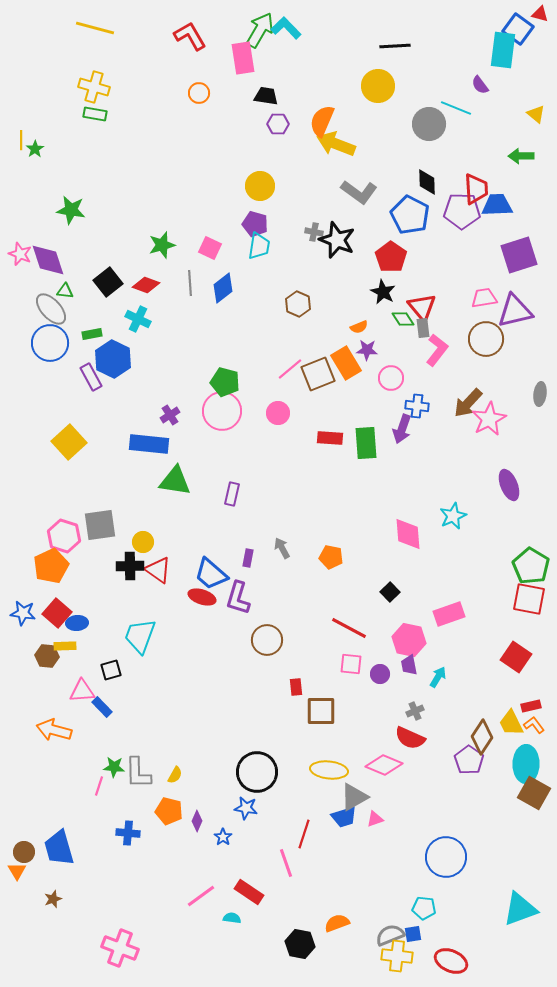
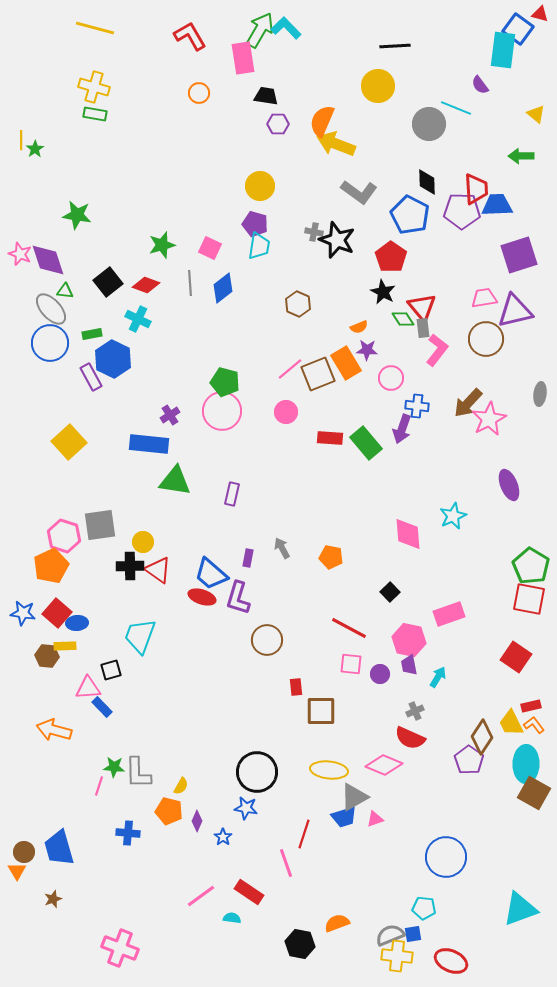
green star at (71, 210): moved 6 px right, 5 px down
pink circle at (278, 413): moved 8 px right, 1 px up
green rectangle at (366, 443): rotated 36 degrees counterclockwise
pink triangle at (82, 691): moved 6 px right, 3 px up
yellow semicircle at (175, 775): moved 6 px right, 11 px down
